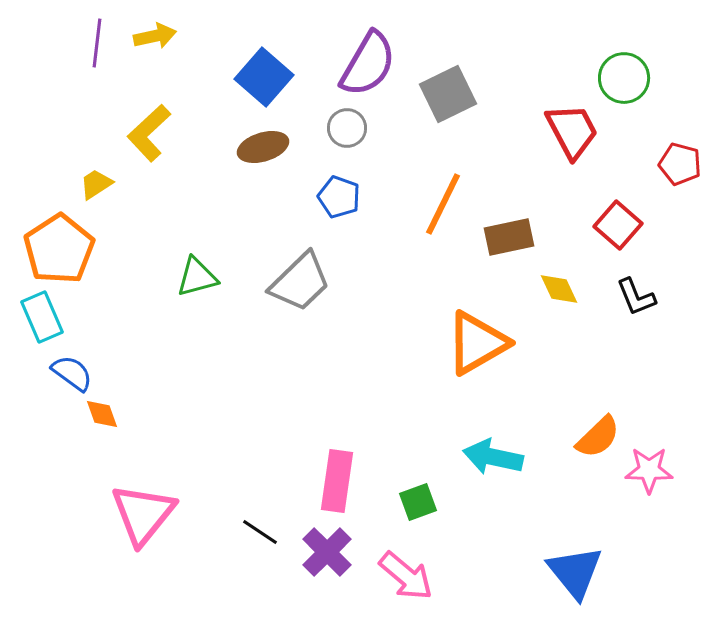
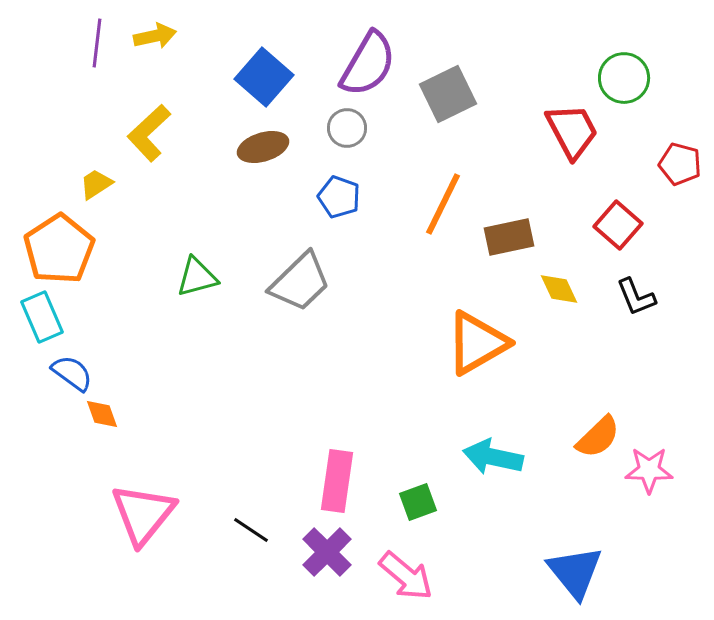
black line: moved 9 px left, 2 px up
